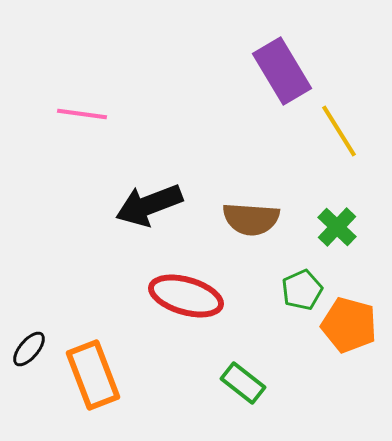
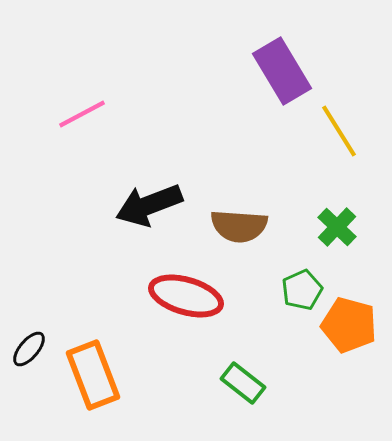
pink line: rotated 36 degrees counterclockwise
brown semicircle: moved 12 px left, 7 px down
